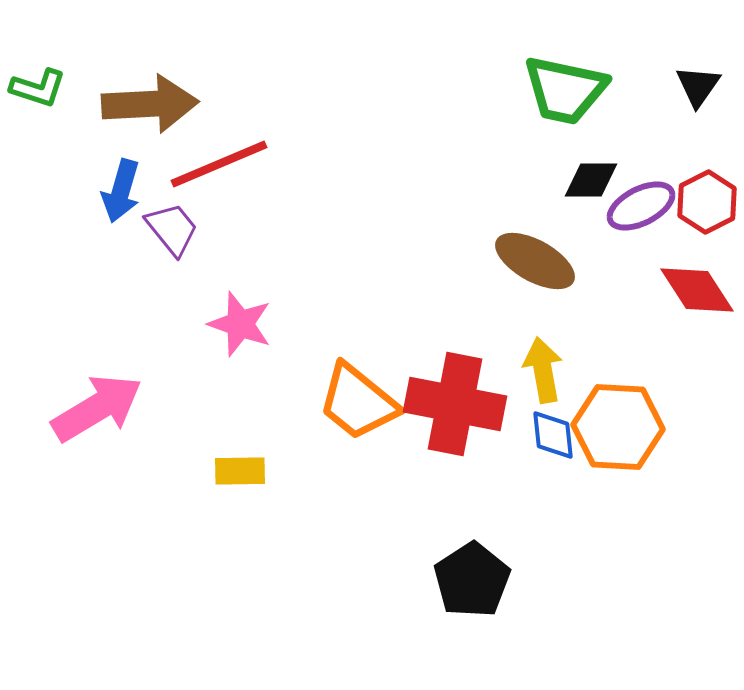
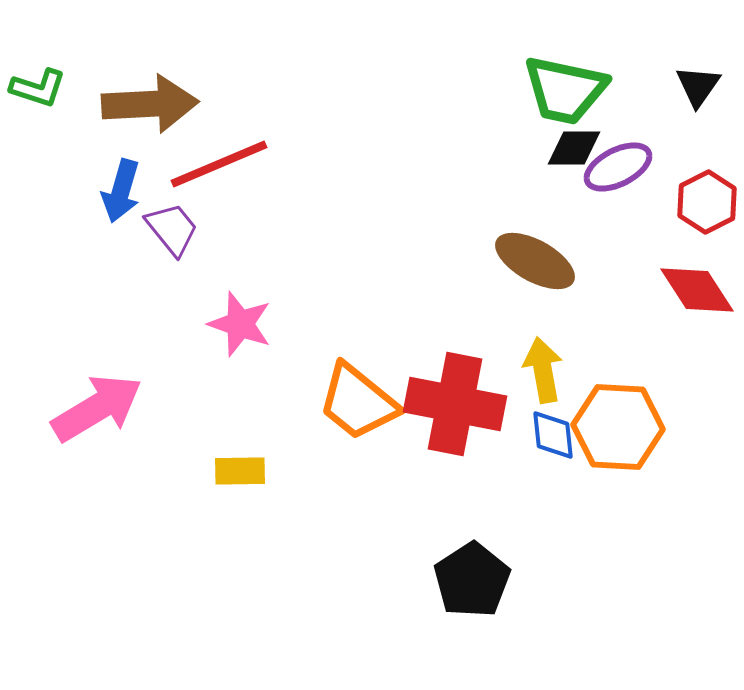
black diamond: moved 17 px left, 32 px up
purple ellipse: moved 23 px left, 39 px up
